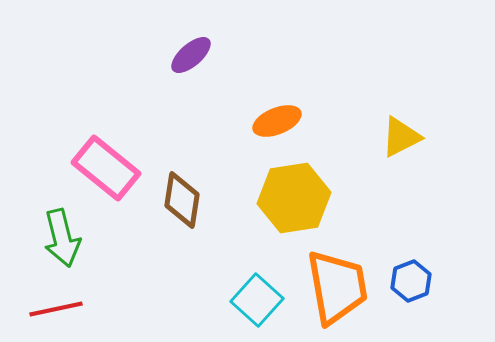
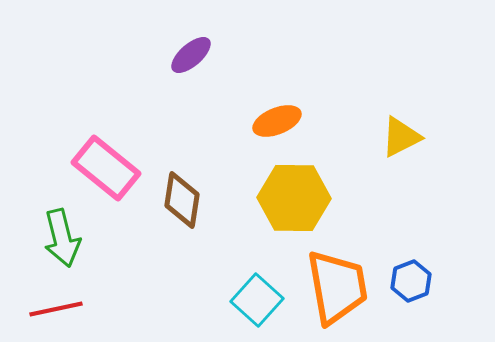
yellow hexagon: rotated 10 degrees clockwise
